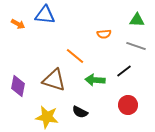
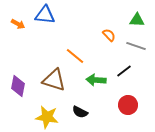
orange semicircle: moved 5 px right, 1 px down; rotated 128 degrees counterclockwise
green arrow: moved 1 px right
